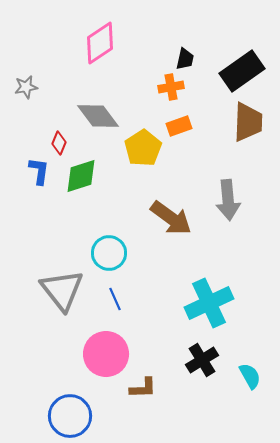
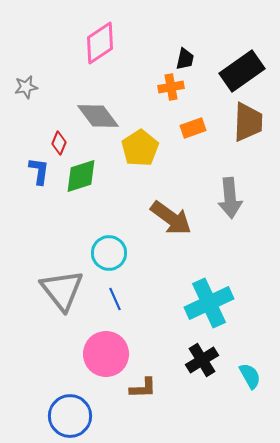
orange rectangle: moved 14 px right, 2 px down
yellow pentagon: moved 3 px left
gray arrow: moved 2 px right, 2 px up
